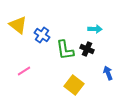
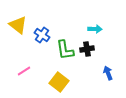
black cross: rotated 32 degrees counterclockwise
yellow square: moved 15 px left, 3 px up
